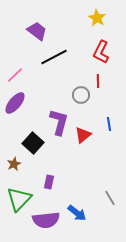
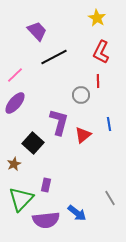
purple trapezoid: rotated 10 degrees clockwise
purple rectangle: moved 3 px left, 3 px down
green triangle: moved 2 px right
